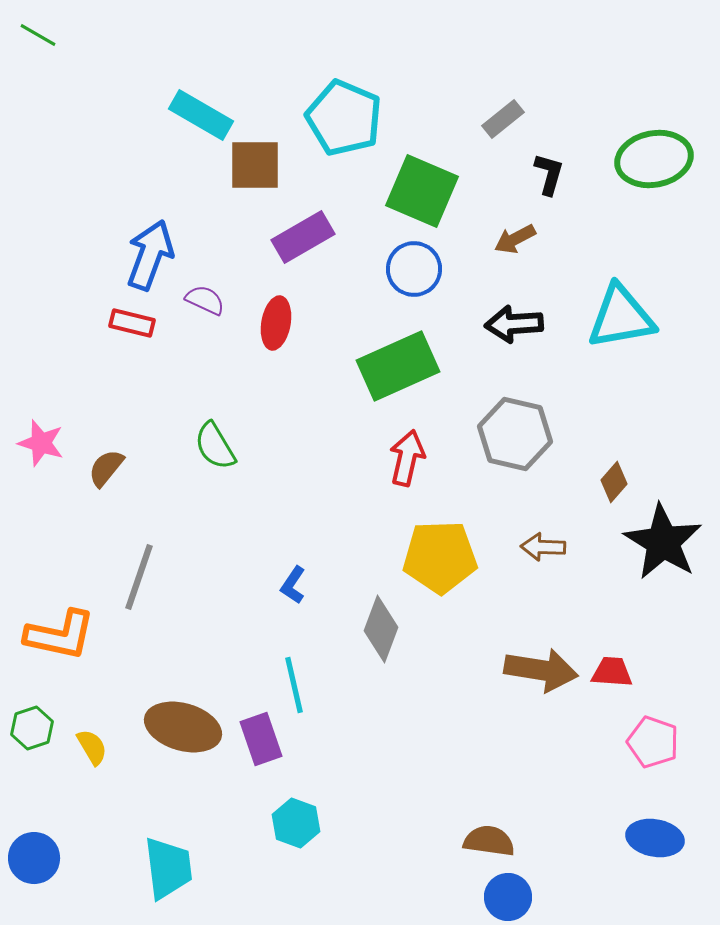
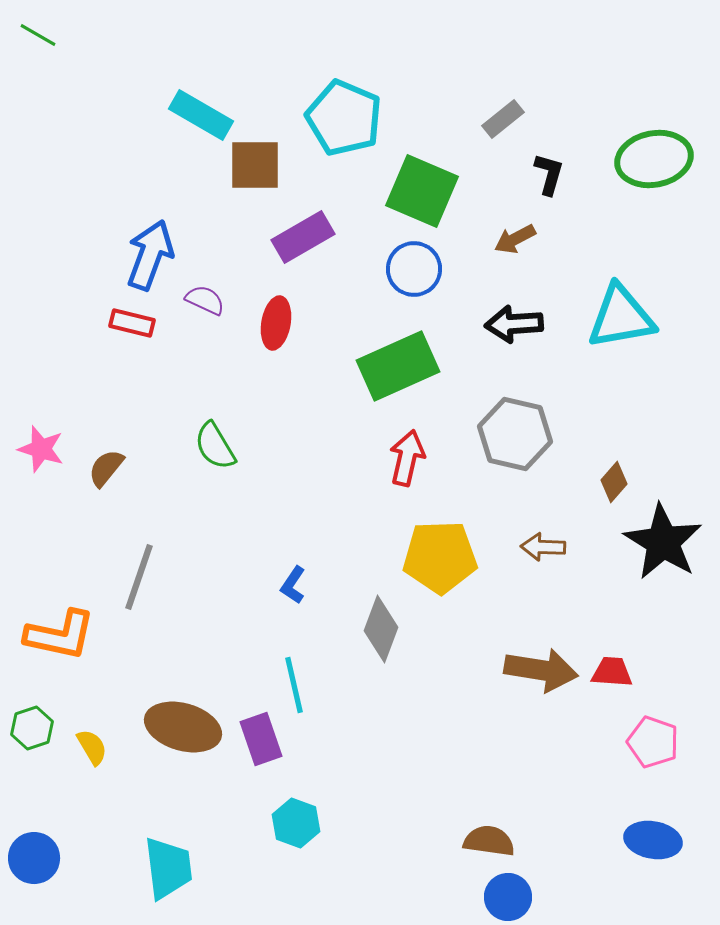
pink star at (41, 443): moved 6 px down
blue ellipse at (655, 838): moved 2 px left, 2 px down
